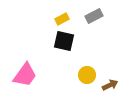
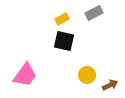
gray rectangle: moved 3 px up
